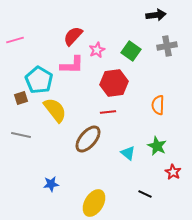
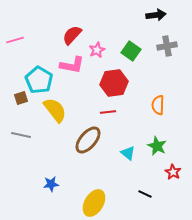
red semicircle: moved 1 px left, 1 px up
pink L-shape: rotated 10 degrees clockwise
brown ellipse: moved 1 px down
